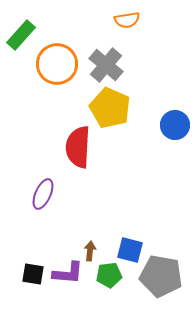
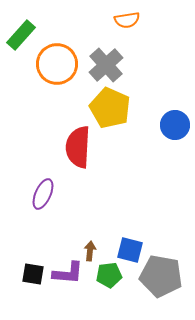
gray cross: rotated 8 degrees clockwise
